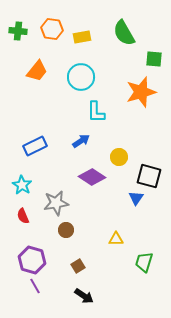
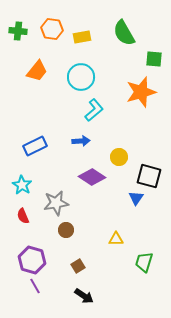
cyan L-shape: moved 2 px left, 2 px up; rotated 130 degrees counterclockwise
blue arrow: rotated 30 degrees clockwise
